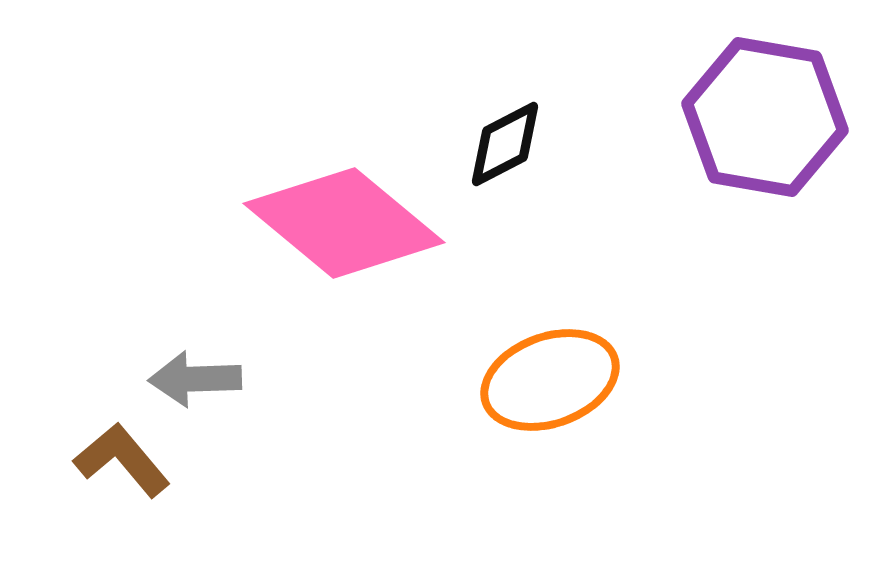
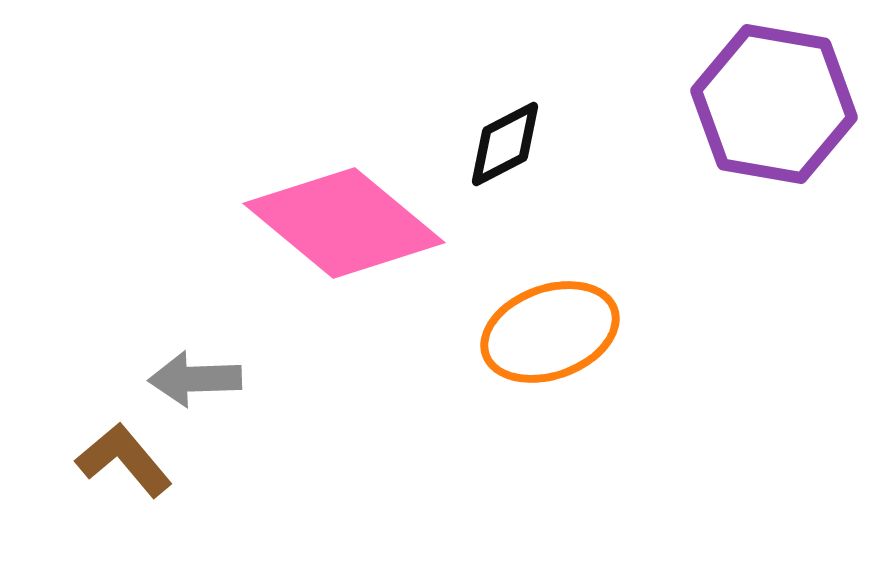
purple hexagon: moved 9 px right, 13 px up
orange ellipse: moved 48 px up
brown L-shape: moved 2 px right
